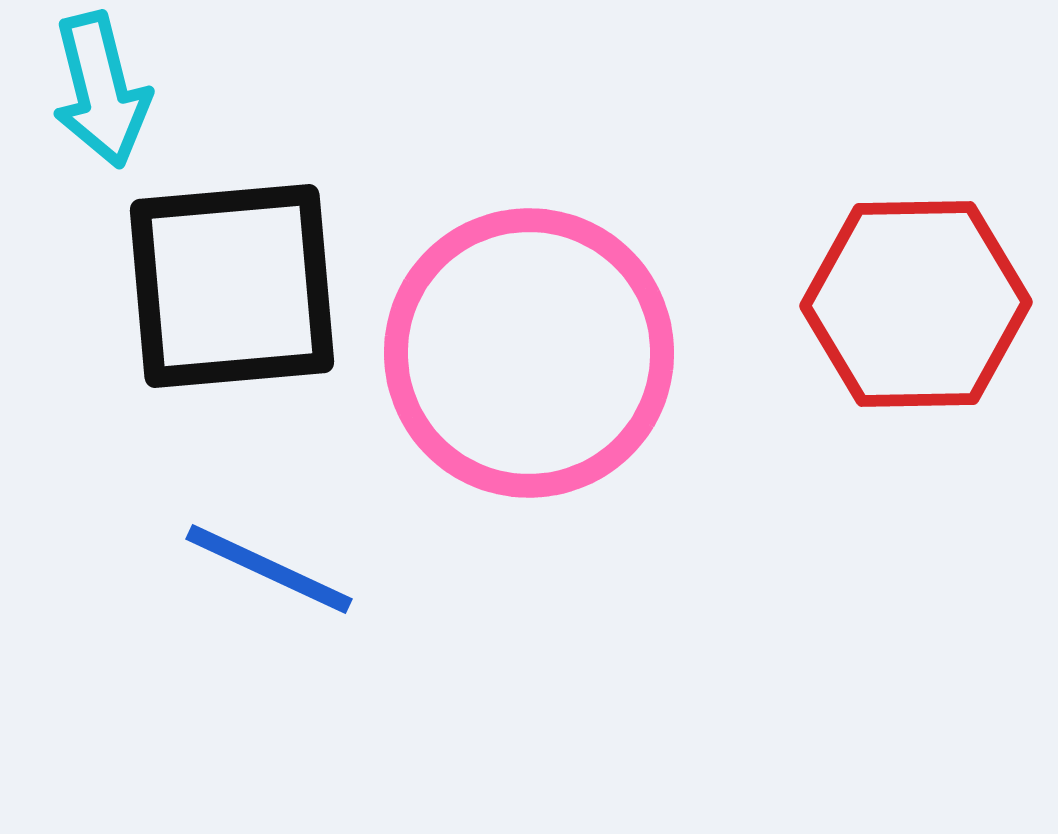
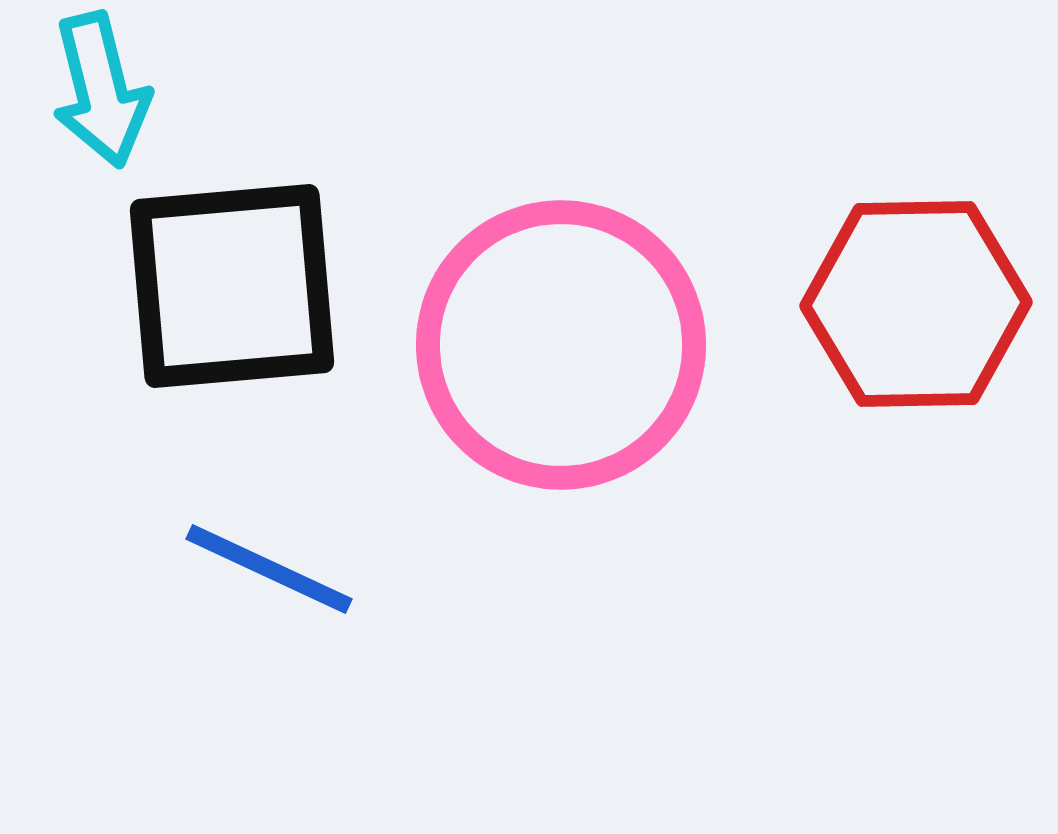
pink circle: moved 32 px right, 8 px up
